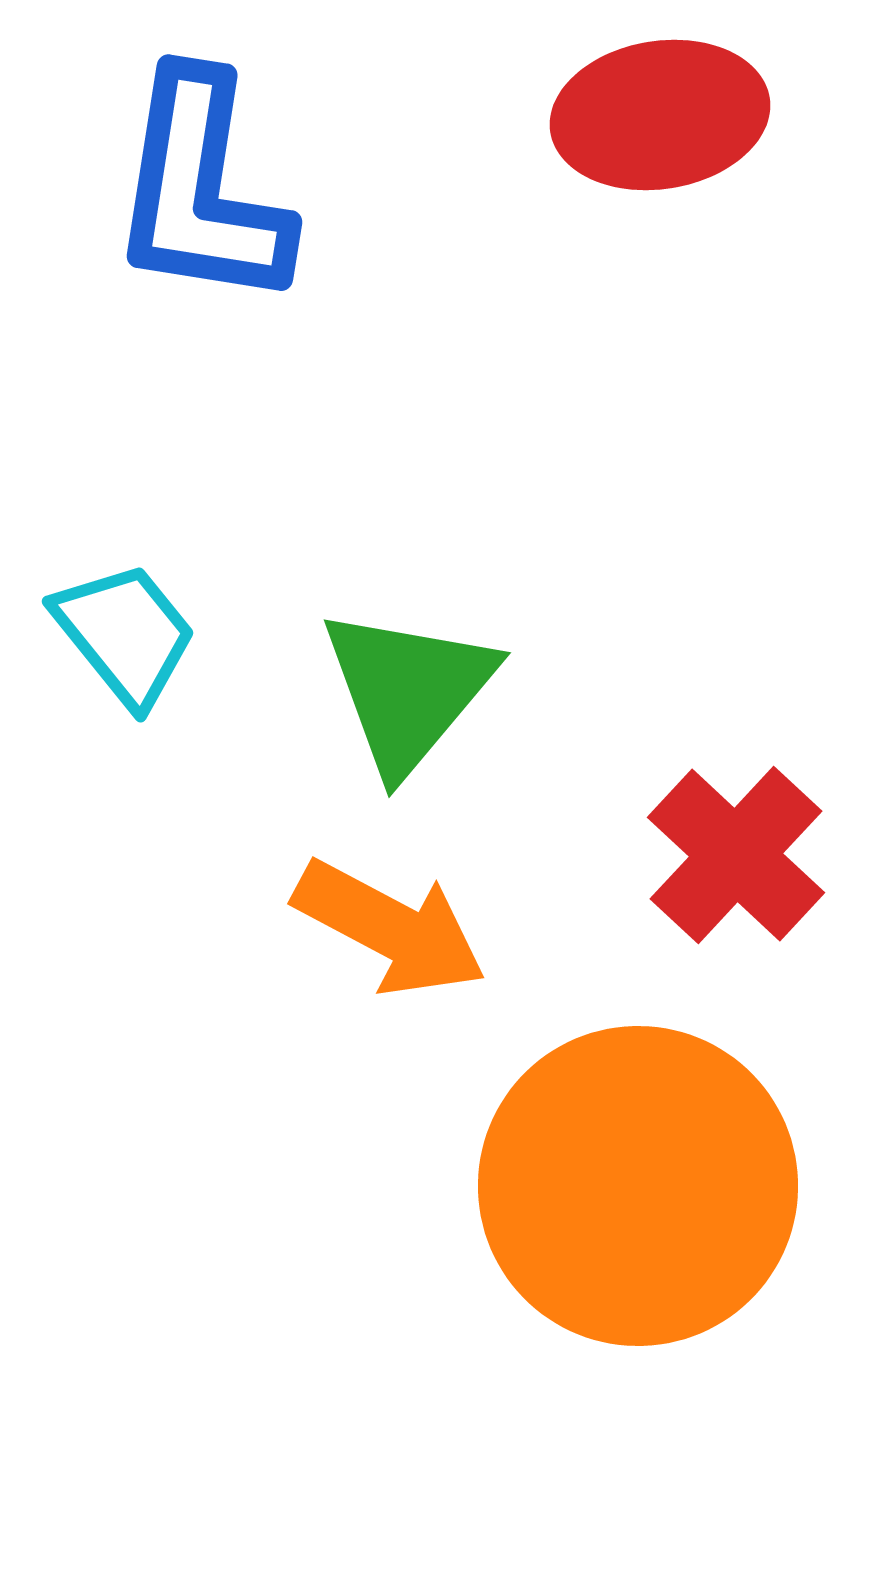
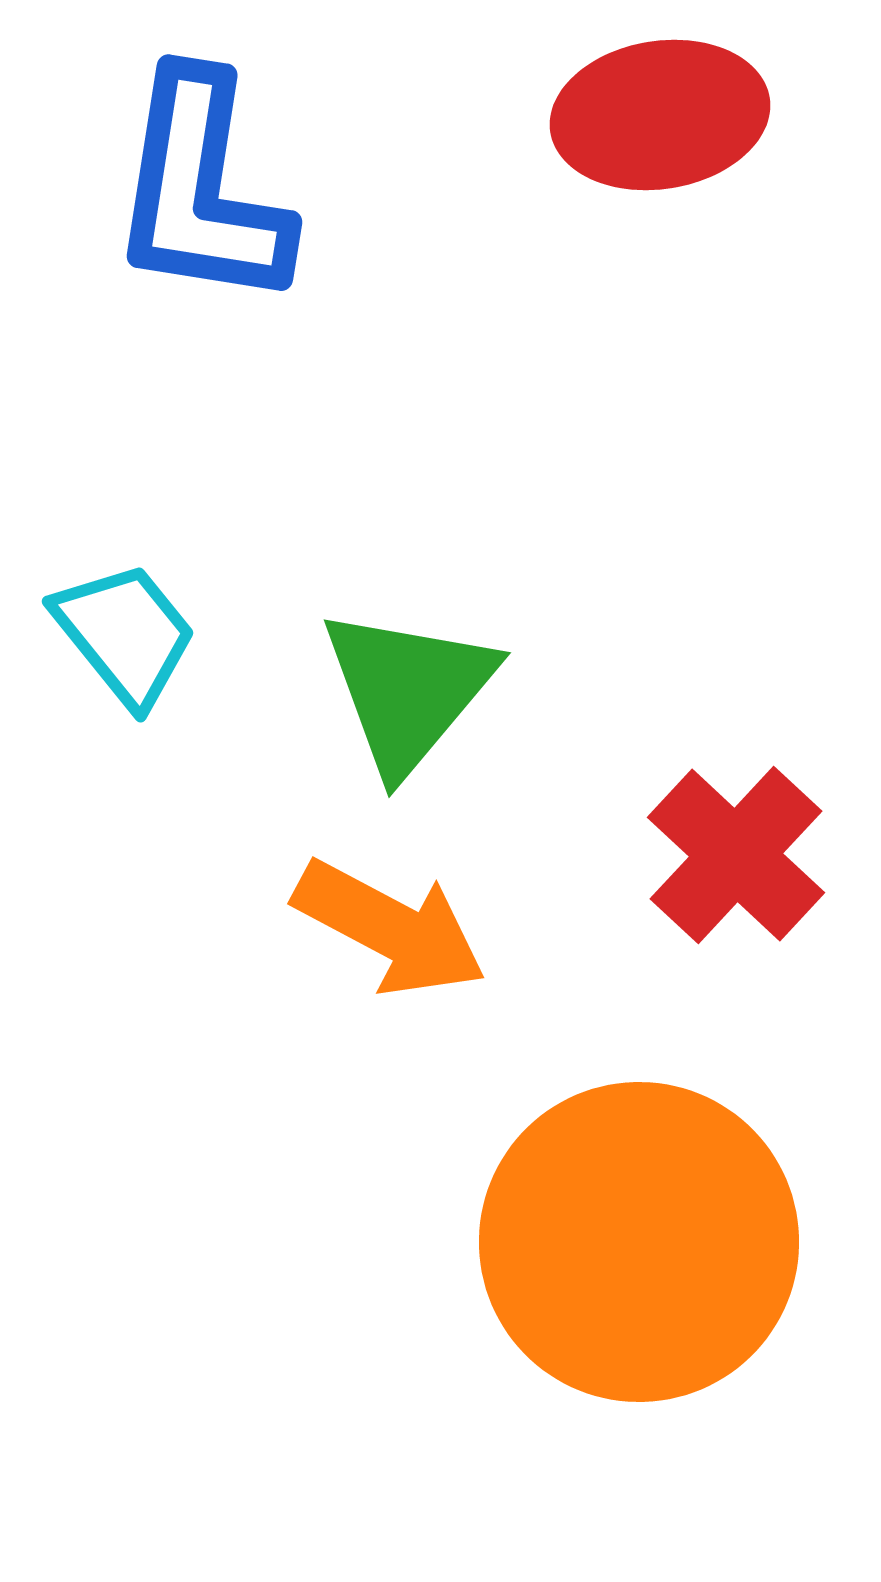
orange circle: moved 1 px right, 56 px down
